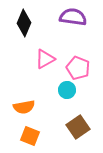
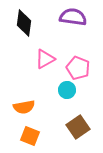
black diamond: rotated 16 degrees counterclockwise
